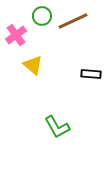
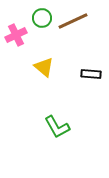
green circle: moved 2 px down
pink cross: rotated 10 degrees clockwise
yellow triangle: moved 11 px right, 2 px down
